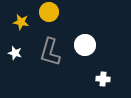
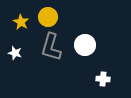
yellow circle: moved 1 px left, 5 px down
yellow star: rotated 21 degrees clockwise
gray L-shape: moved 1 px right, 5 px up
